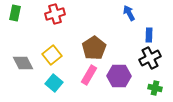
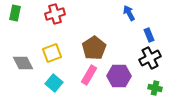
blue rectangle: rotated 24 degrees counterclockwise
yellow square: moved 2 px up; rotated 18 degrees clockwise
